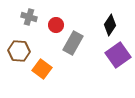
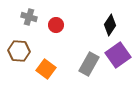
gray rectangle: moved 16 px right, 21 px down
orange square: moved 4 px right
